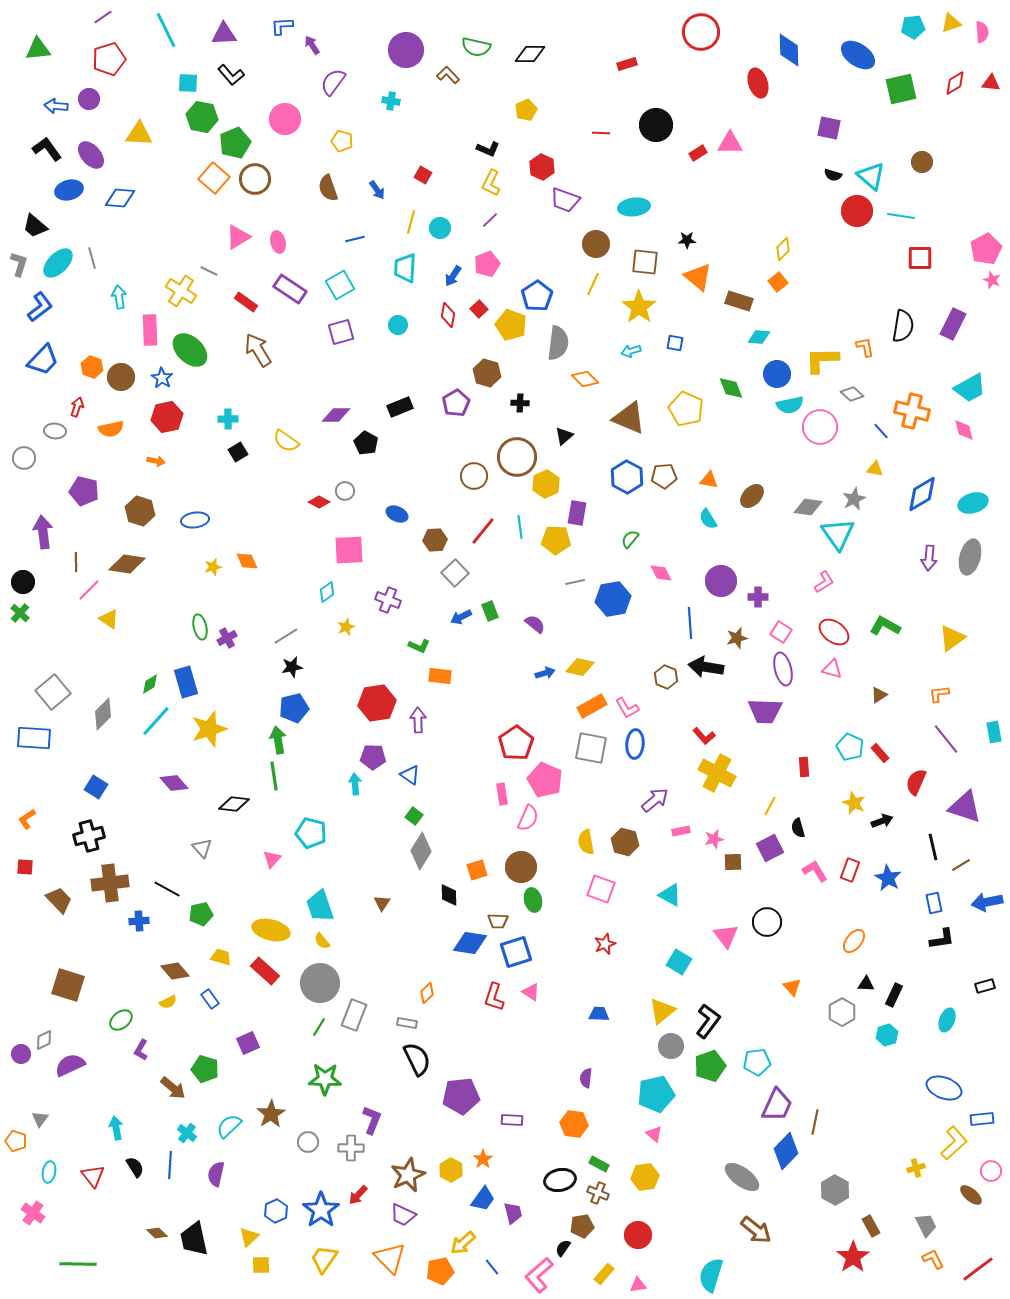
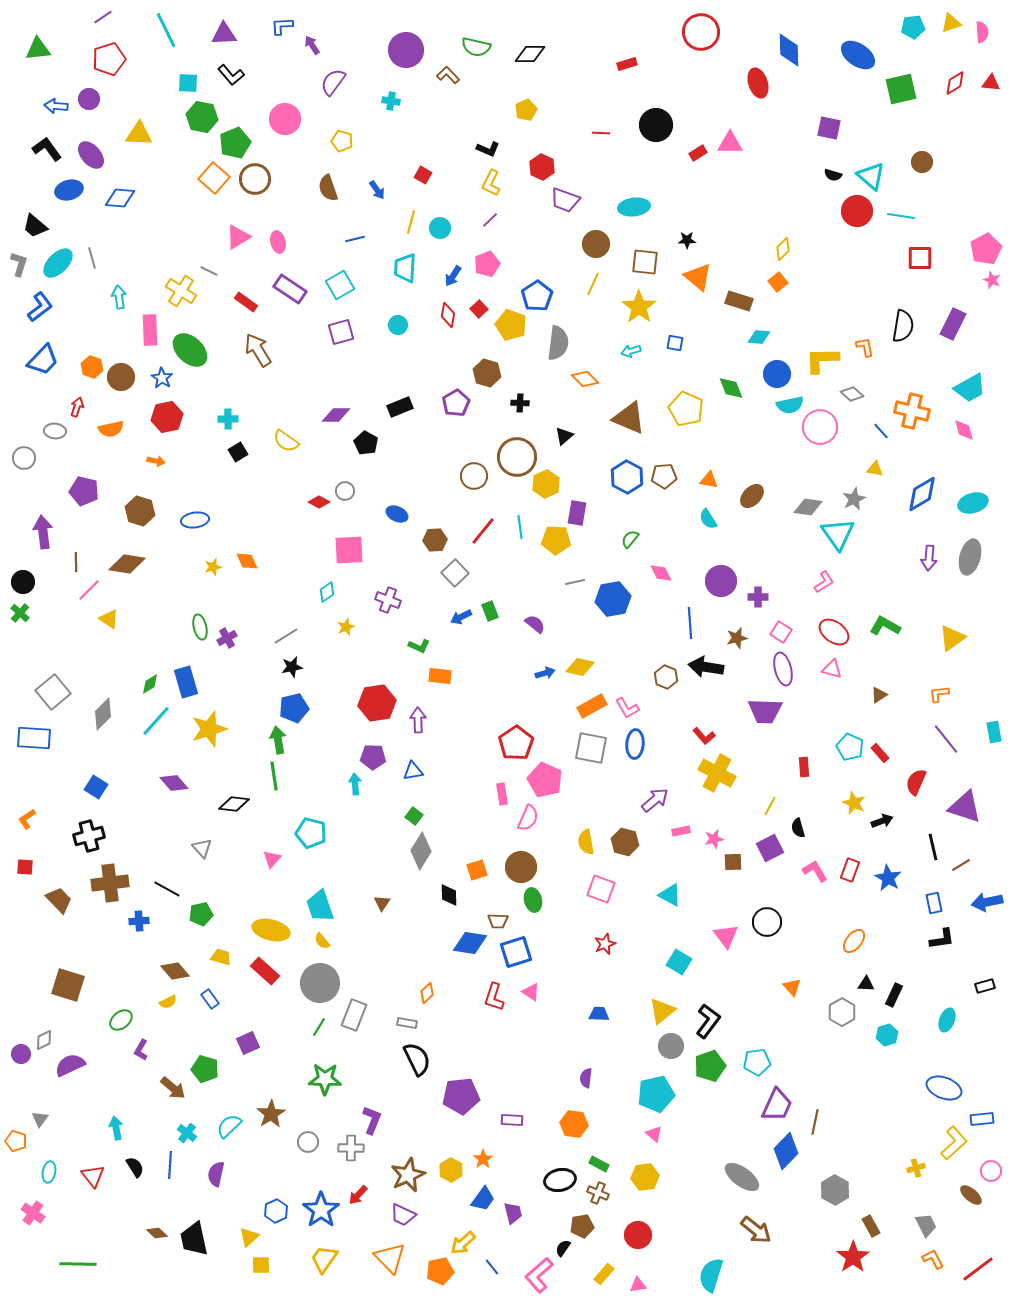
blue triangle at (410, 775): moved 3 px right, 4 px up; rotated 45 degrees counterclockwise
